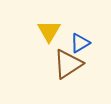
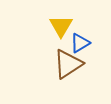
yellow triangle: moved 12 px right, 5 px up
